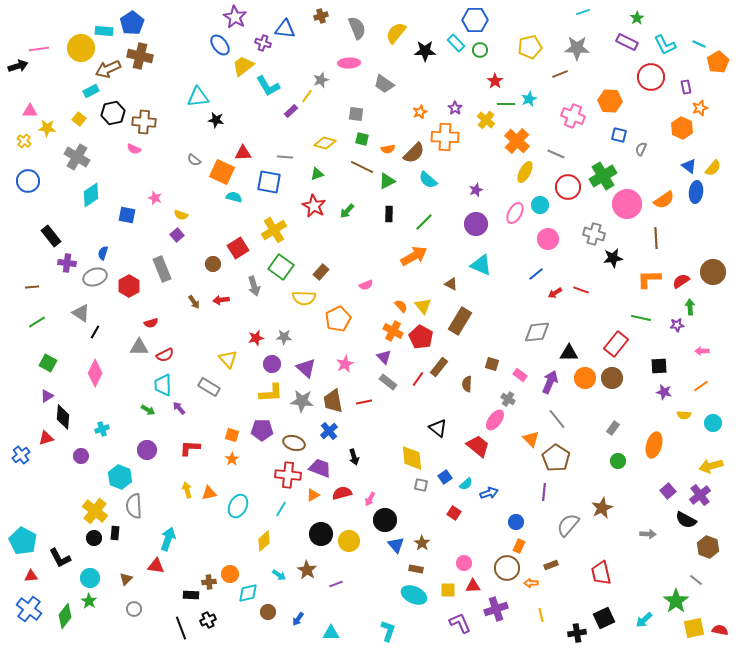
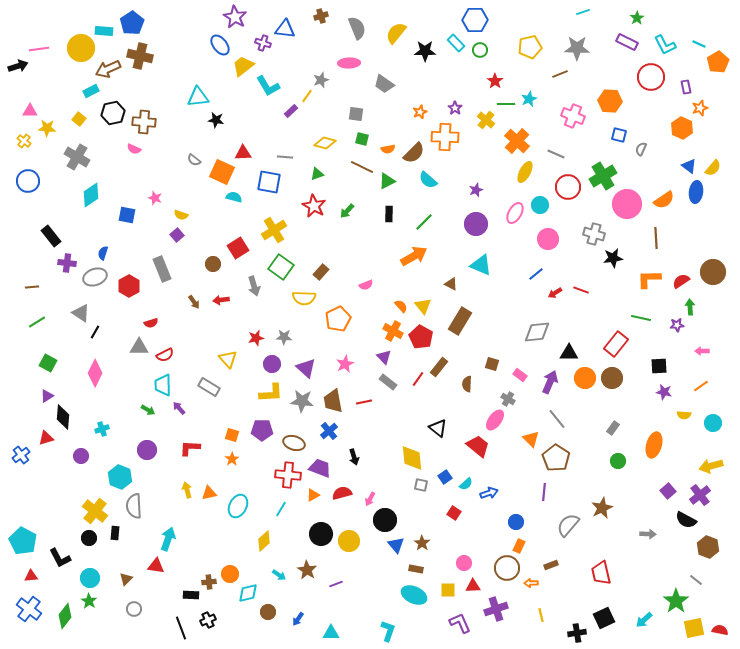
black circle at (94, 538): moved 5 px left
